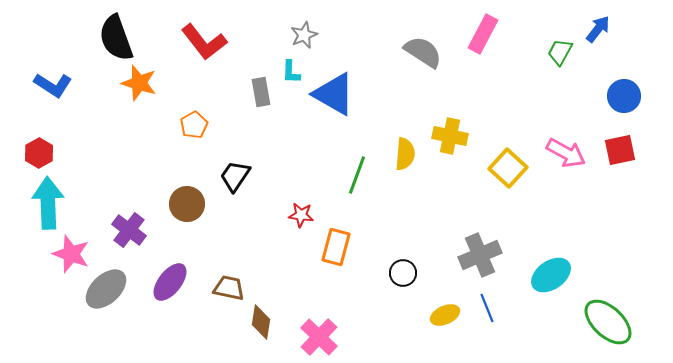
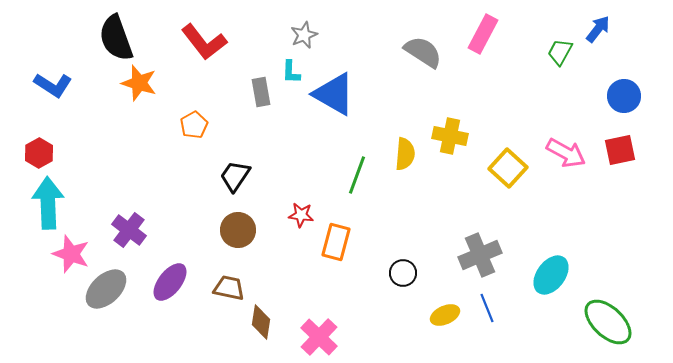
brown circle: moved 51 px right, 26 px down
orange rectangle: moved 5 px up
cyan ellipse: rotated 18 degrees counterclockwise
